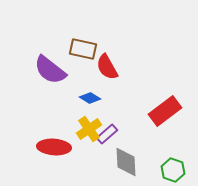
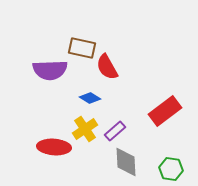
brown rectangle: moved 1 px left, 1 px up
purple semicircle: rotated 40 degrees counterclockwise
yellow cross: moved 4 px left
purple rectangle: moved 8 px right, 3 px up
green hexagon: moved 2 px left, 1 px up; rotated 10 degrees counterclockwise
